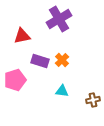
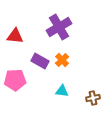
purple cross: moved 8 px down
red triangle: moved 7 px left; rotated 18 degrees clockwise
purple rectangle: rotated 12 degrees clockwise
pink pentagon: rotated 15 degrees clockwise
brown cross: moved 2 px up
